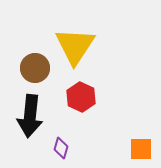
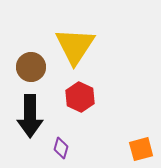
brown circle: moved 4 px left, 1 px up
red hexagon: moved 1 px left
black arrow: rotated 6 degrees counterclockwise
orange square: rotated 15 degrees counterclockwise
